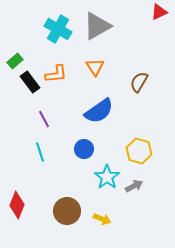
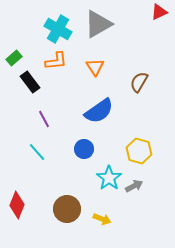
gray triangle: moved 1 px right, 2 px up
green rectangle: moved 1 px left, 3 px up
orange L-shape: moved 13 px up
cyan line: moved 3 px left; rotated 24 degrees counterclockwise
cyan star: moved 2 px right, 1 px down
brown circle: moved 2 px up
